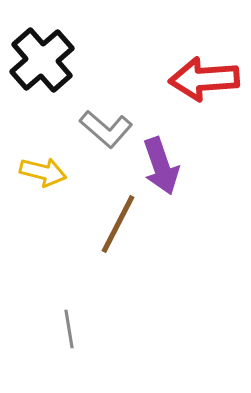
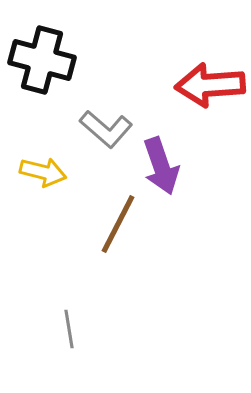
black cross: rotated 34 degrees counterclockwise
red arrow: moved 6 px right, 6 px down
